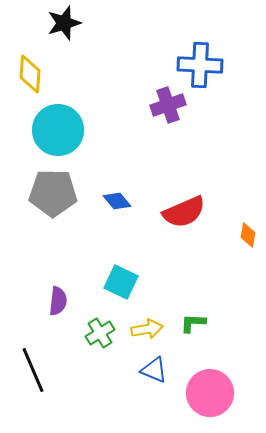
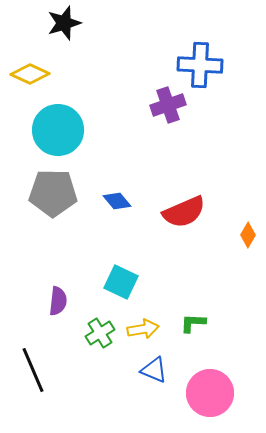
yellow diamond: rotated 69 degrees counterclockwise
orange diamond: rotated 20 degrees clockwise
yellow arrow: moved 4 px left
